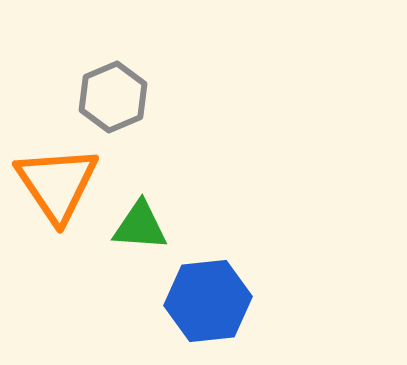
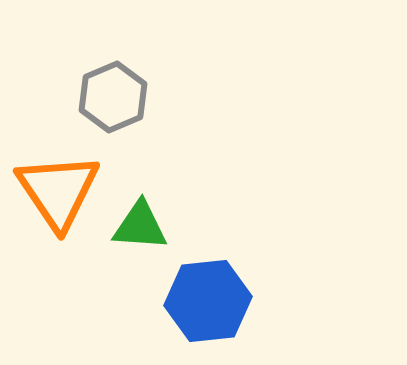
orange triangle: moved 1 px right, 7 px down
